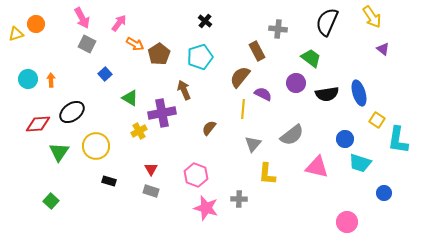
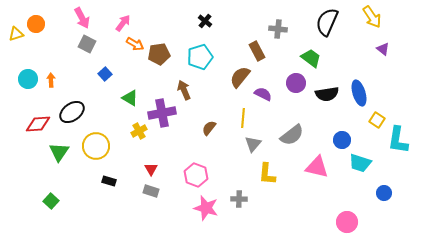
pink arrow at (119, 23): moved 4 px right
brown pentagon at (159, 54): rotated 25 degrees clockwise
yellow line at (243, 109): moved 9 px down
blue circle at (345, 139): moved 3 px left, 1 px down
